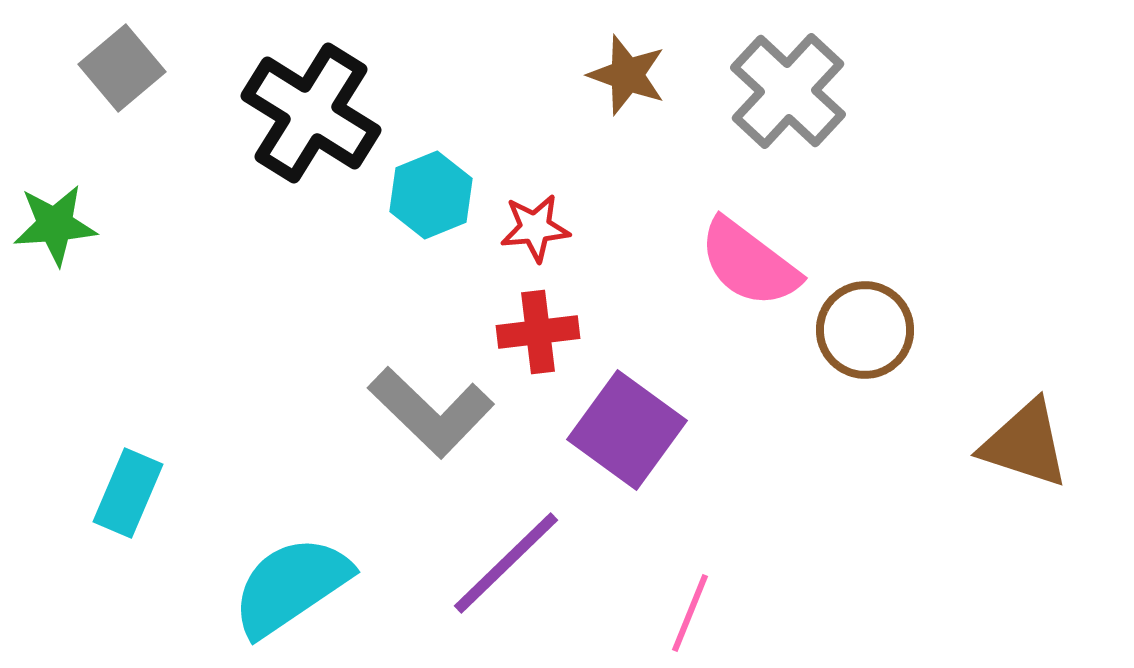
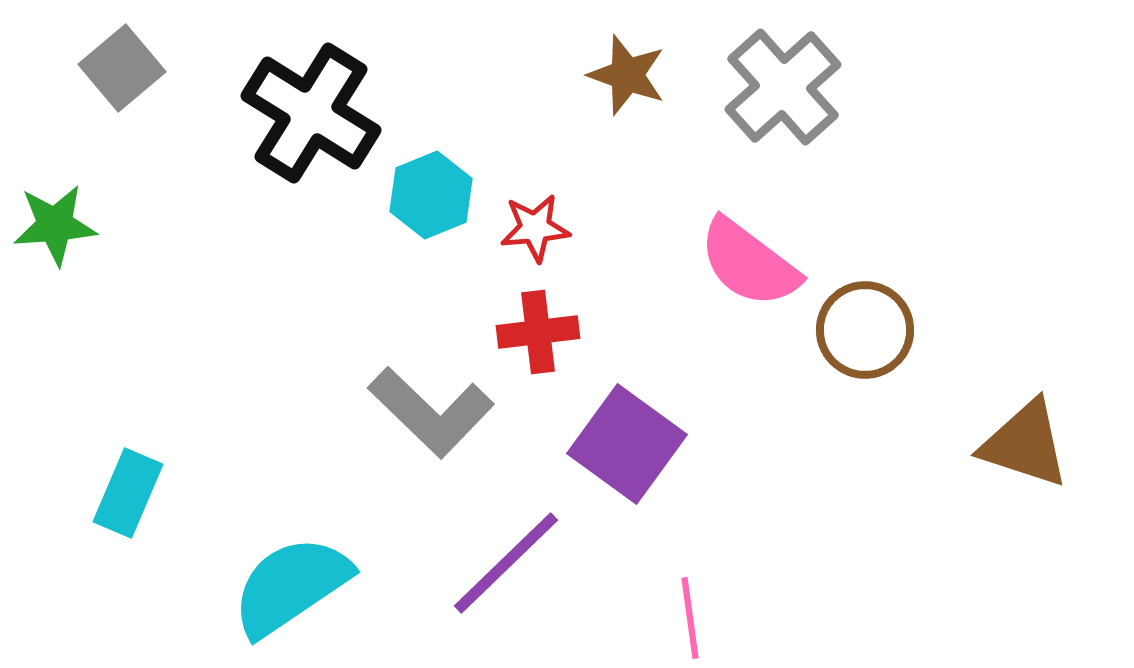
gray cross: moved 5 px left, 4 px up; rotated 5 degrees clockwise
purple square: moved 14 px down
pink line: moved 5 px down; rotated 30 degrees counterclockwise
